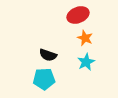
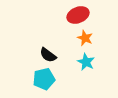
black semicircle: rotated 18 degrees clockwise
cyan star: rotated 18 degrees counterclockwise
cyan pentagon: rotated 10 degrees counterclockwise
